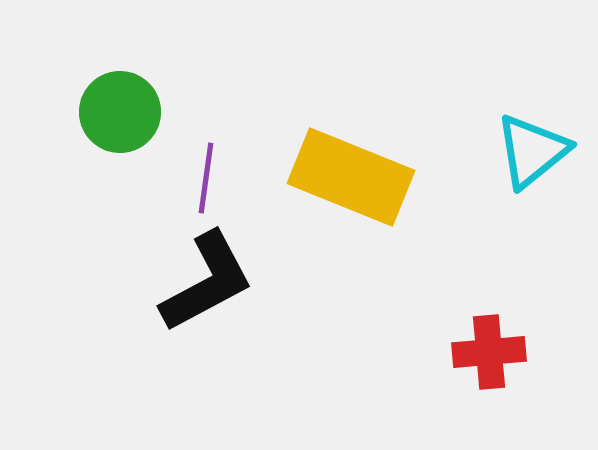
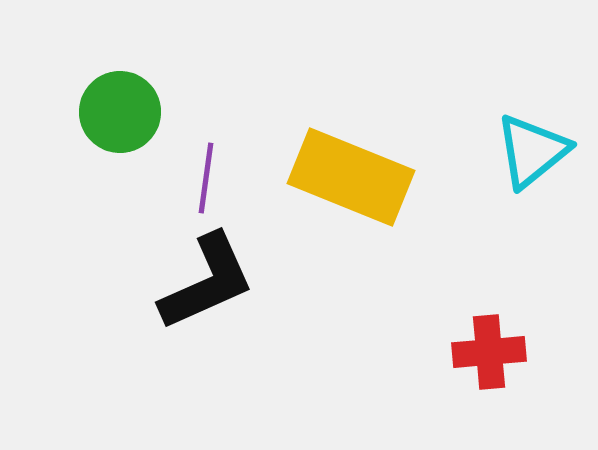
black L-shape: rotated 4 degrees clockwise
